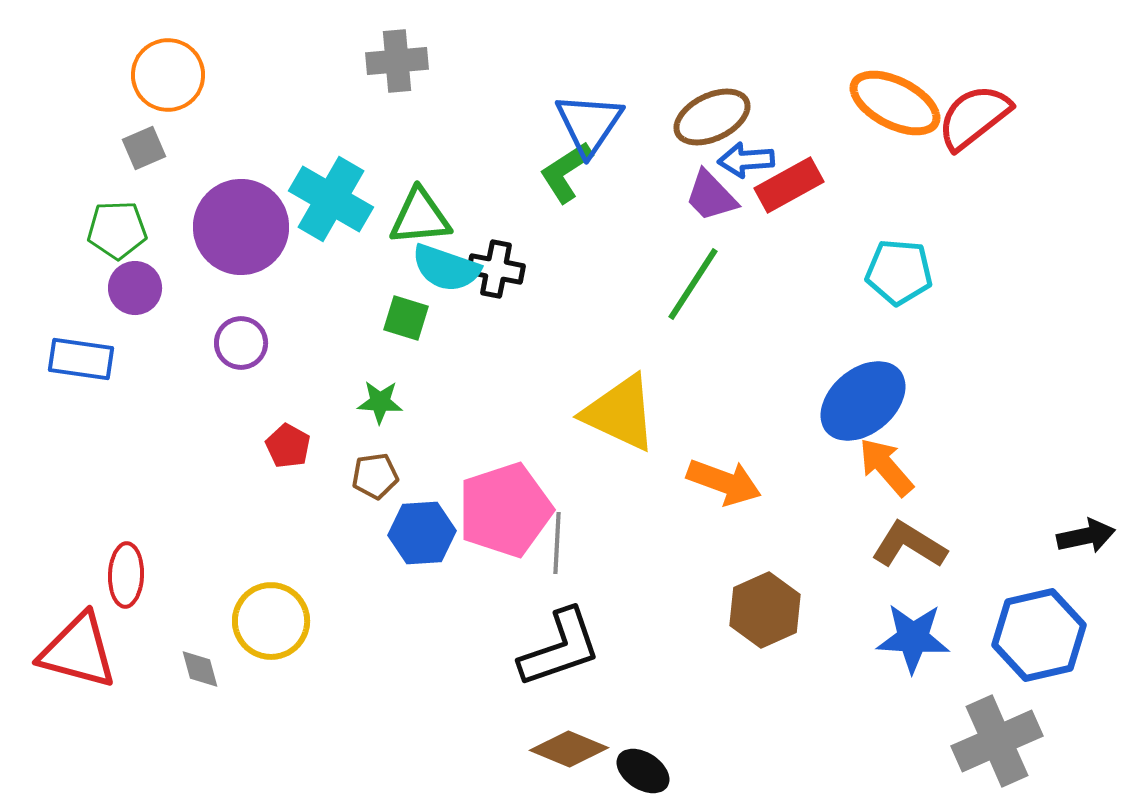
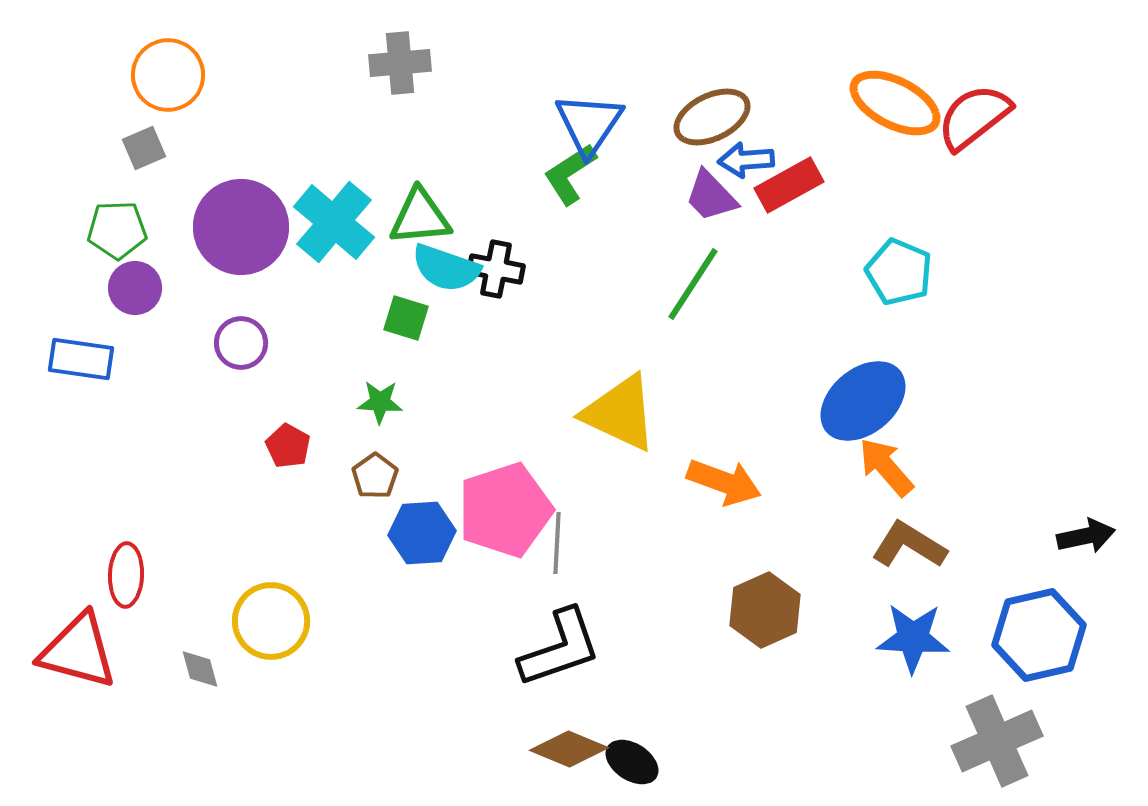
gray cross at (397, 61): moved 3 px right, 2 px down
green L-shape at (566, 172): moved 4 px right, 2 px down
cyan cross at (331, 199): moved 3 px right, 23 px down; rotated 10 degrees clockwise
cyan pentagon at (899, 272): rotated 18 degrees clockwise
brown pentagon at (375, 476): rotated 27 degrees counterclockwise
black ellipse at (643, 771): moved 11 px left, 9 px up
